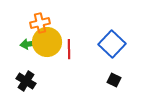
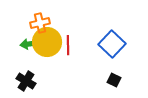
red line: moved 1 px left, 4 px up
